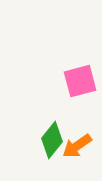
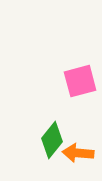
orange arrow: moved 1 px right, 7 px down; rotated 40 degrees clockwise
